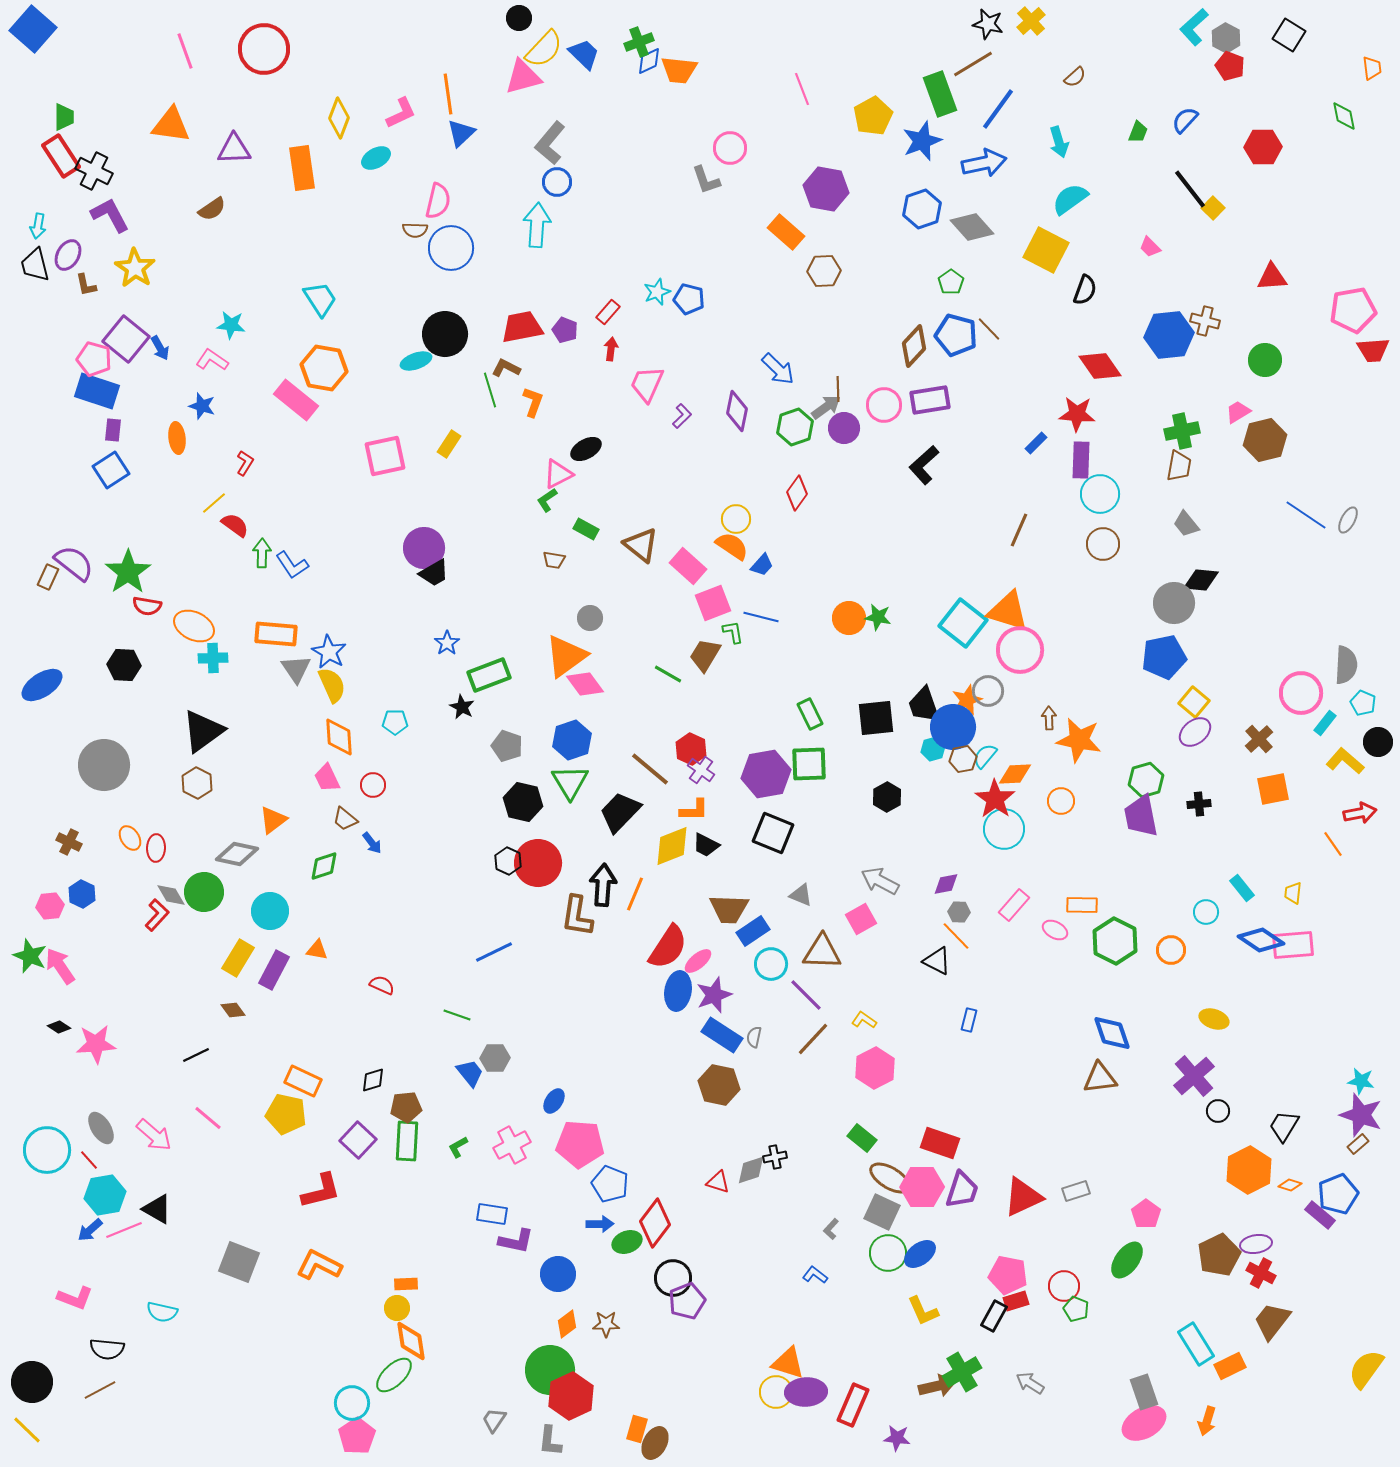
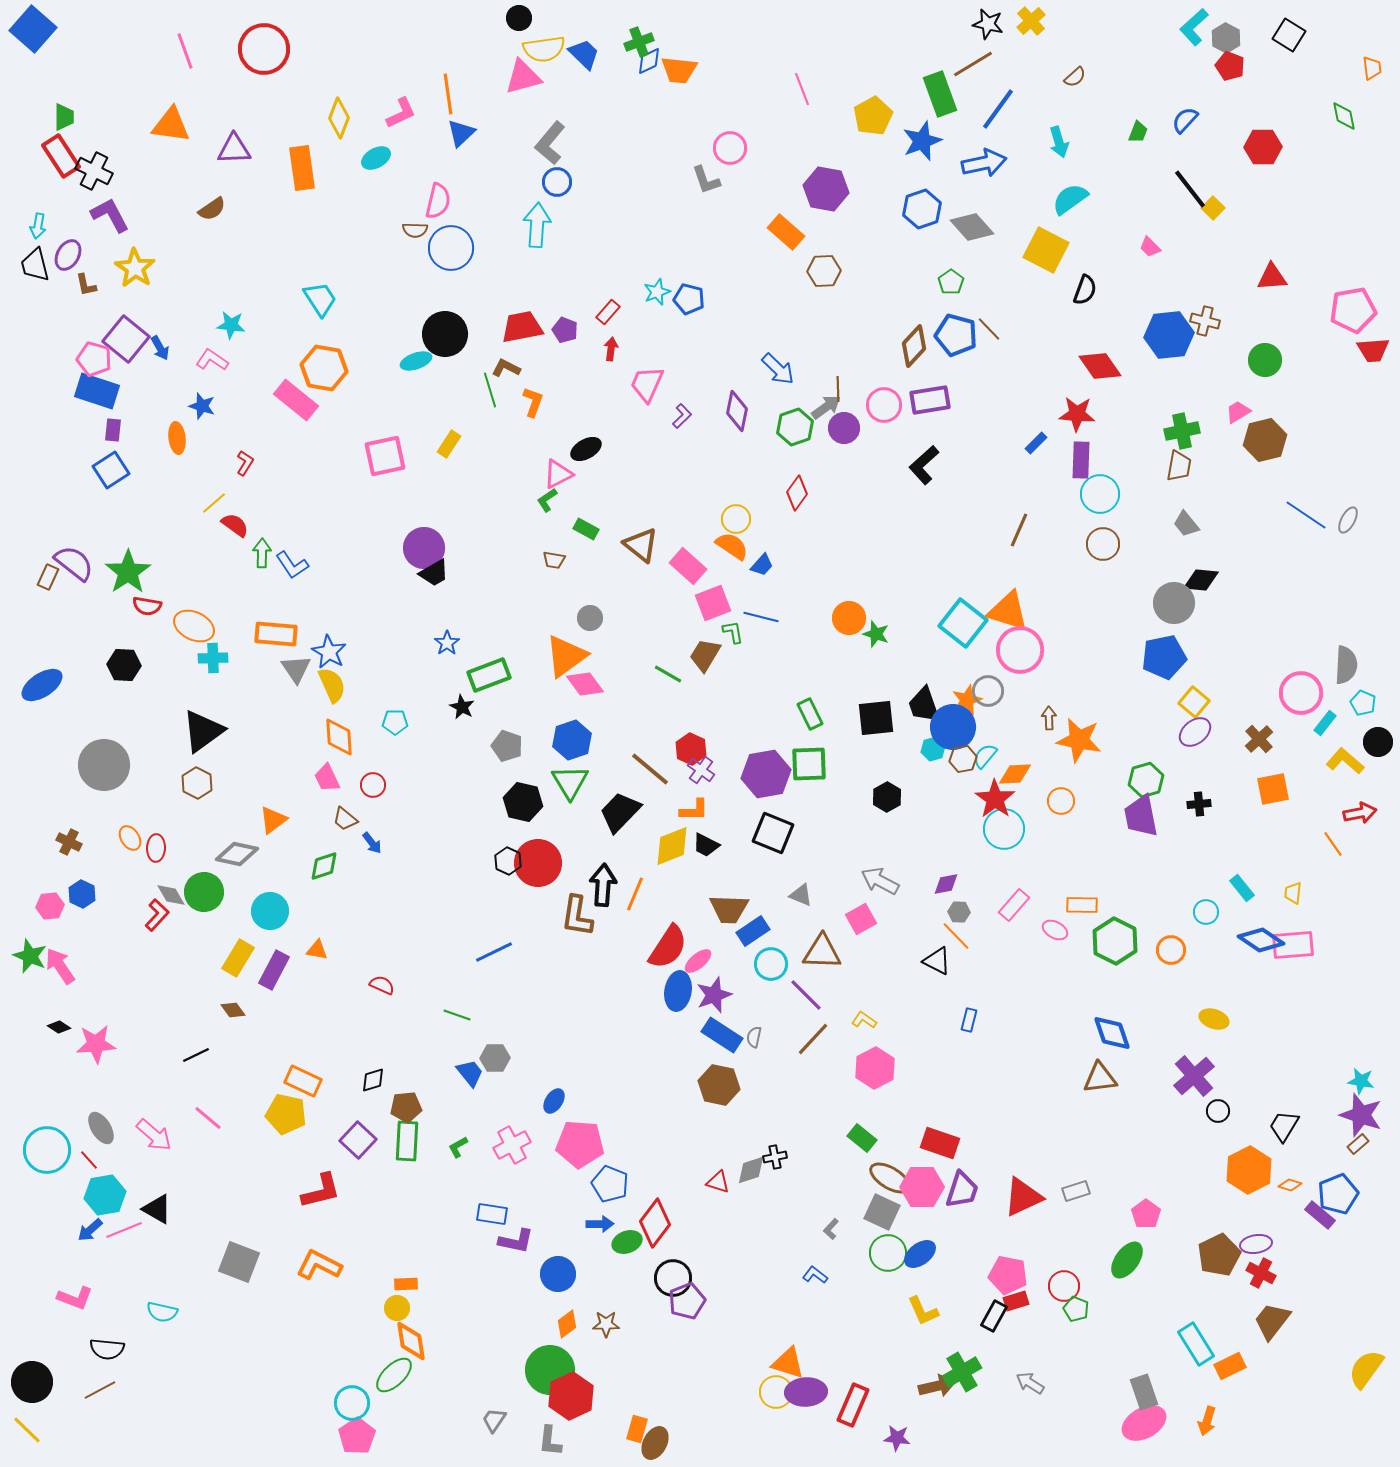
yellow semicircle at (544, 49): rotated 39 degrees clockwise
green star at (878, 617): moved 2 px left, 17 px down; rotated 8 degrees clockwise
